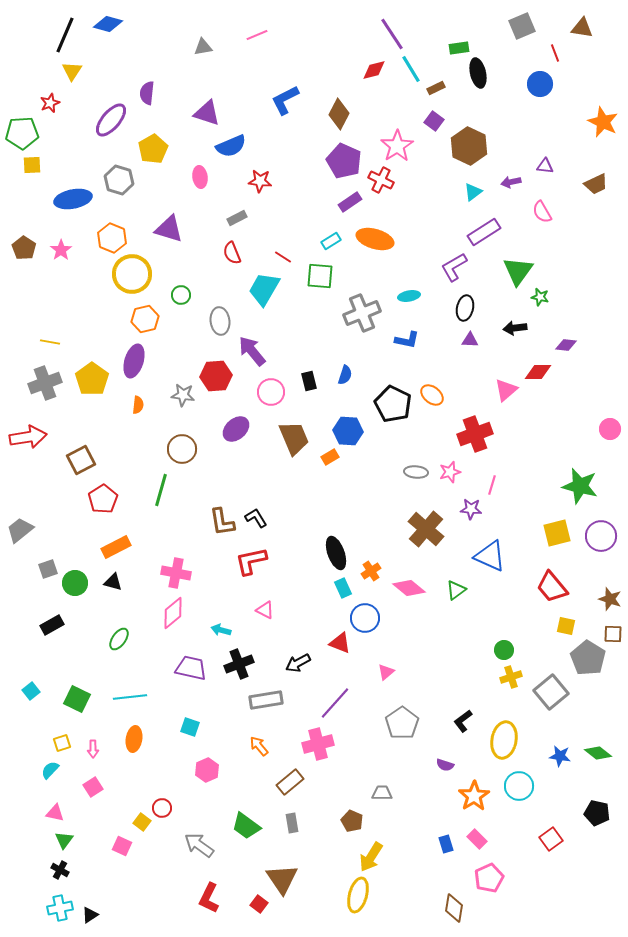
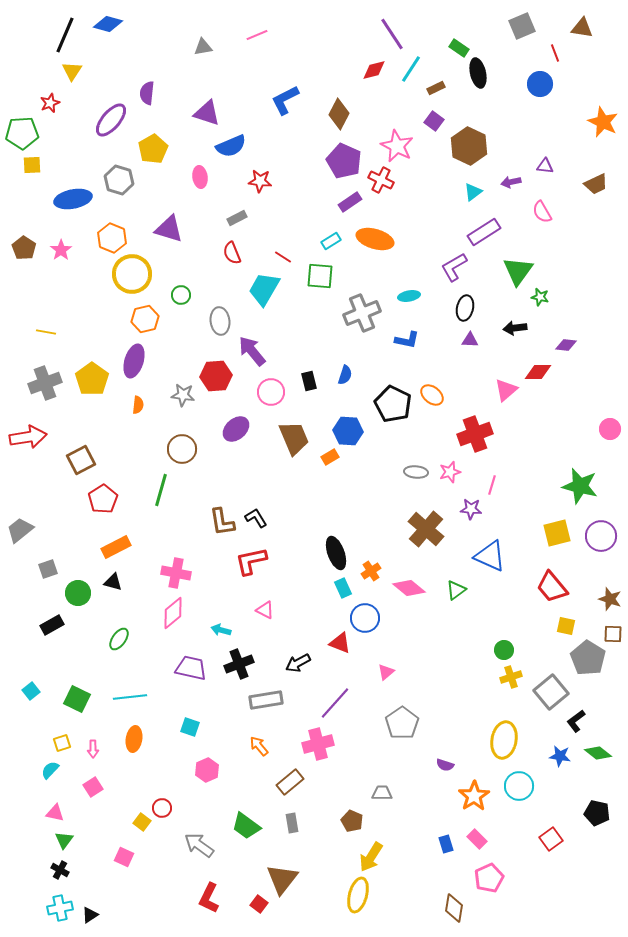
green rectangle at (459, 48): rotated 42 degrees clockwise
cyan line at (411, 69): rotated 64 degrees clockwise
pink star at (397, 146): rotated 12 degrees counterclockwise
yellow line at (50, 342): moved 4 px left, 10 px up
green circle at (75, 583): moved 3 px right, 10 px down
black L-shape at (463, 721): moved 113 px right
pink square at (122, 846): moved 2 px right, 11 px down
brown triangle at (282, 879): rotated 12 degrees clockwise
